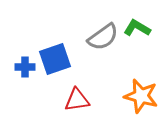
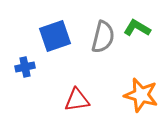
gray semicircle: rotated 40 degrees counterclockwise
blue square: moved 23 px up
blue cross: rotated 12 degrees counterclockwise
orange star: moved 1 px up
